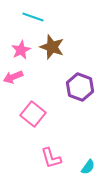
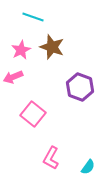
pink L-shape: rotated 45 degrees clockwise
